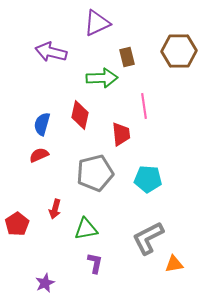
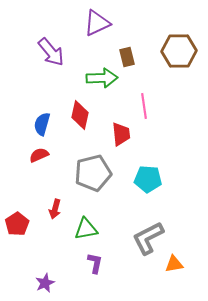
purple arrow: rotated 144 degrees counterclockwise
gray pentagon: moved 2 px left
